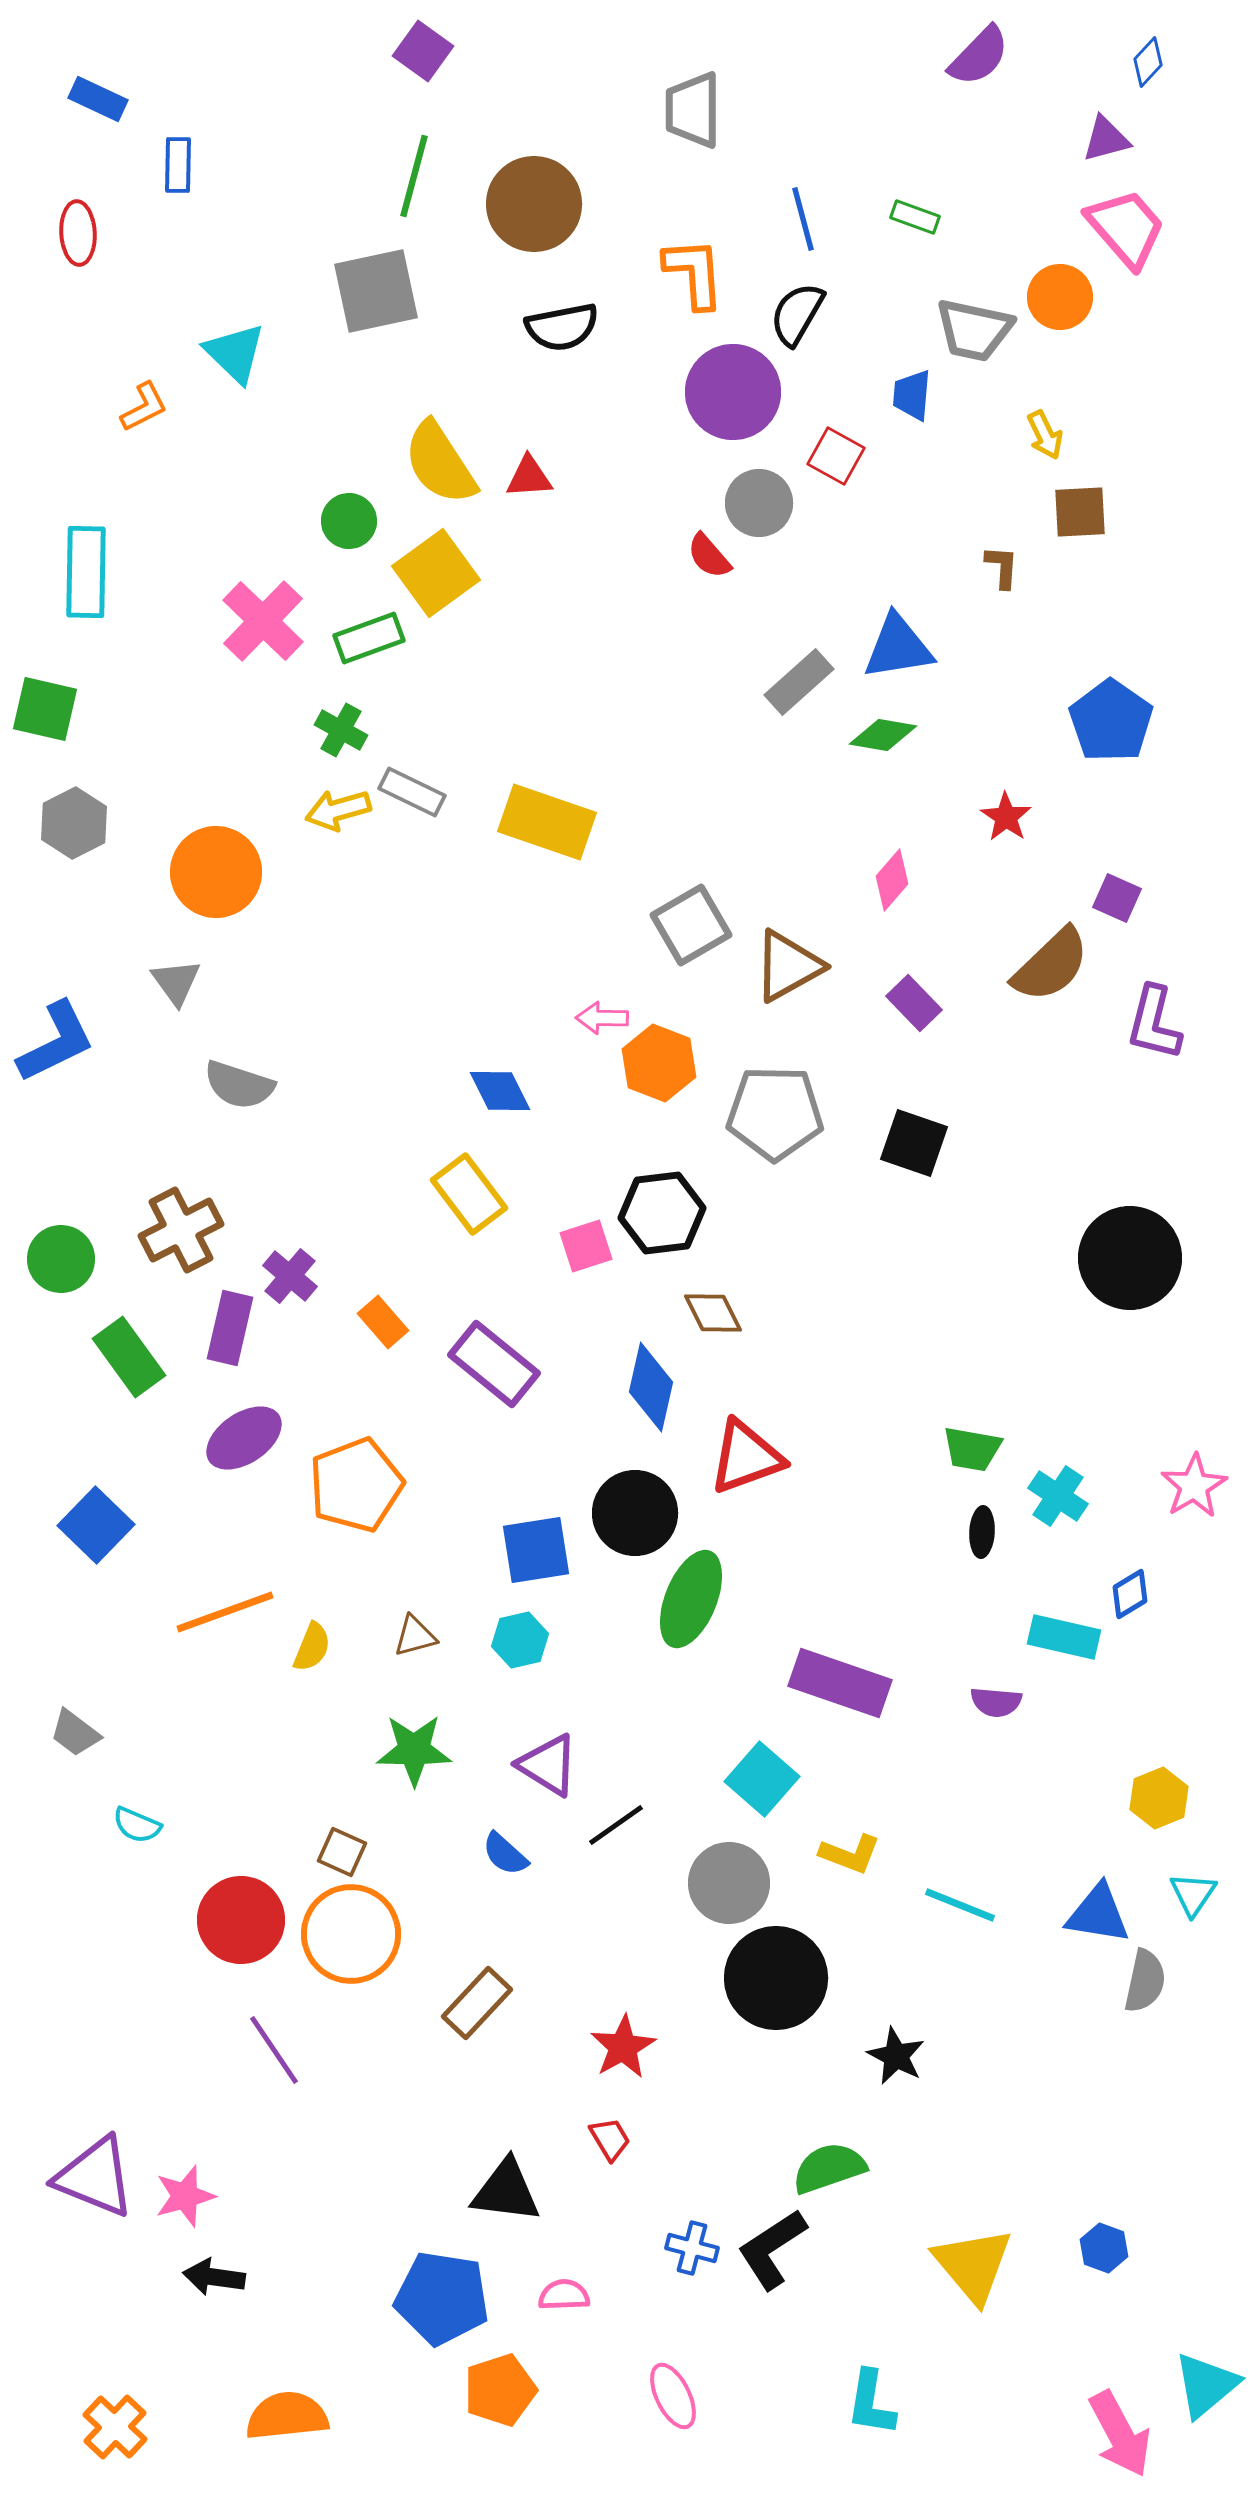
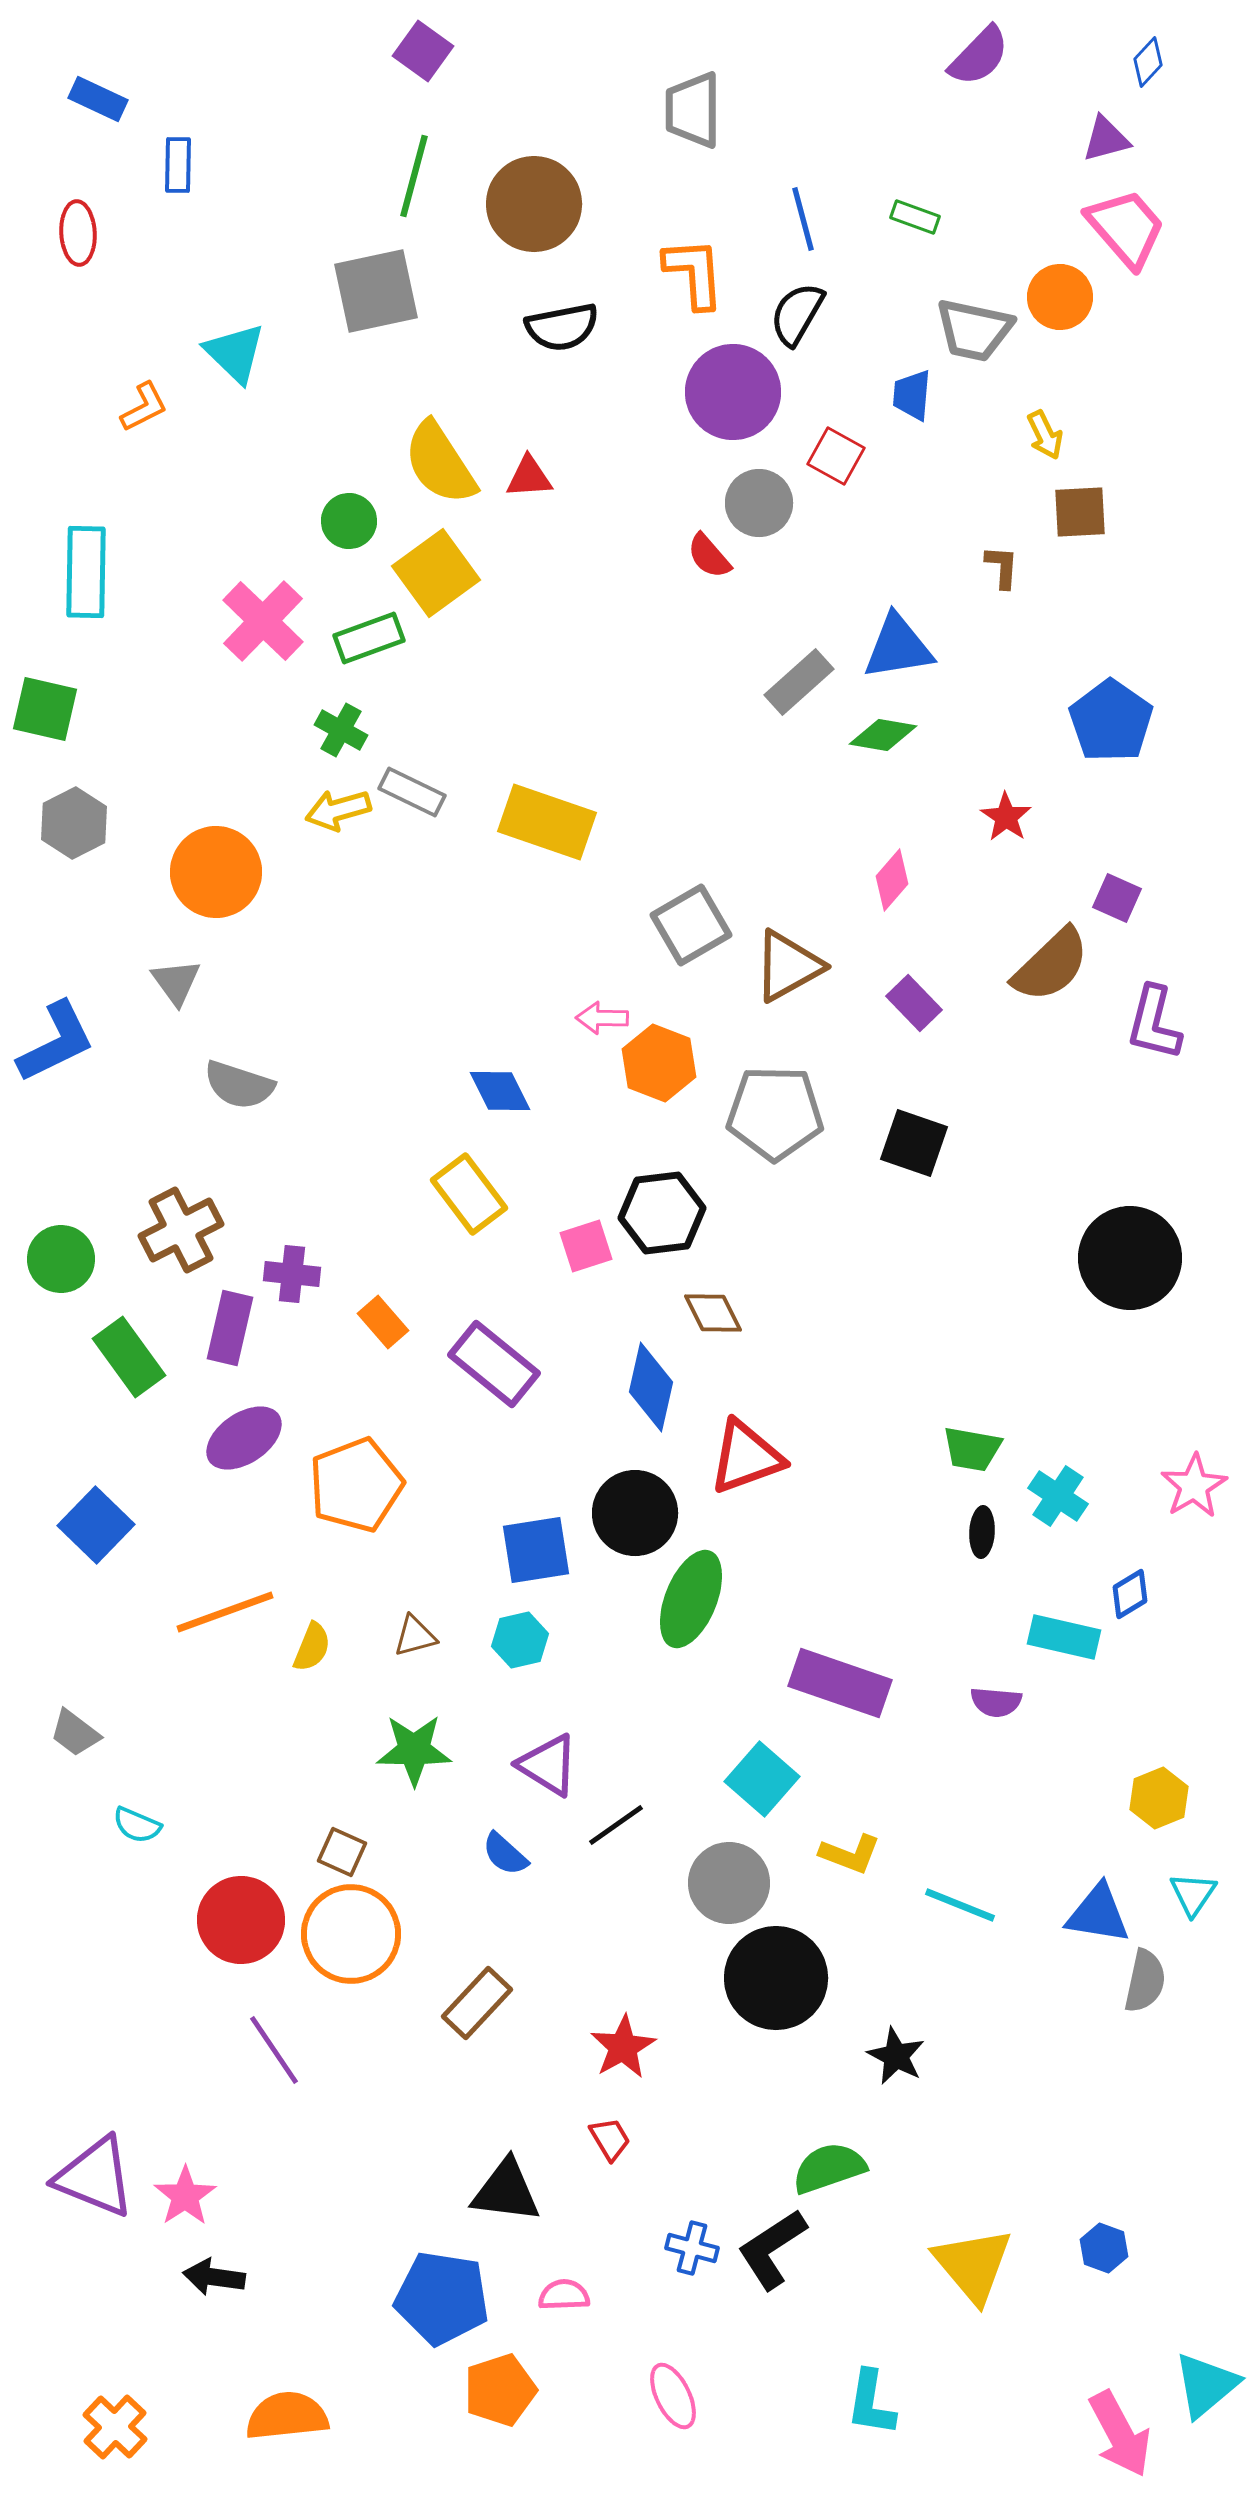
purple cross at (290, 1276): moved 2 px right, 2 px up; rotated 34 degrees counterclockwise
pink star at (185, 2196): rotated 18 degrees counterclockwise
